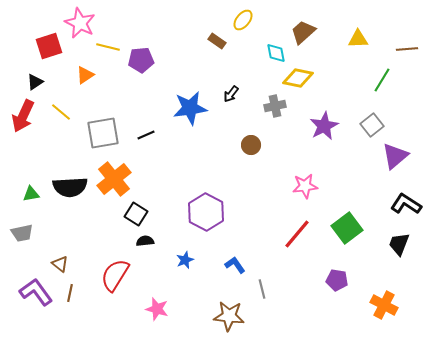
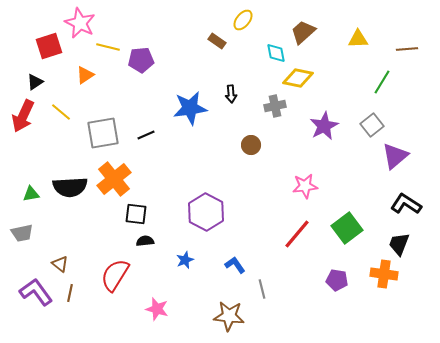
green line at (382, 80): moved 2 px down
black arrow at (231, 94): rotated 42 degrees counterclockwise
black square at (136, 214): rotated 25 degrees counterclockwise
orange cross at (384, 305): moved 31 px up; rotated 20 degrees counterclockwise
